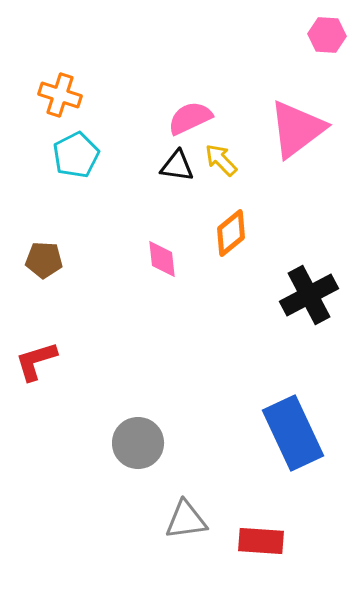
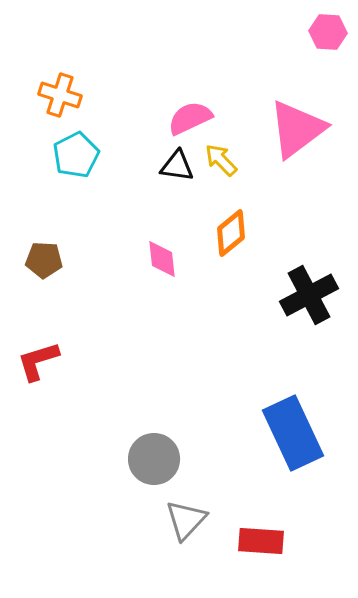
pink hexagon: moved 1 px right, 3 px up
red L-shape: moved 2 px right
gray circle: moved 16 px right, 16 px down
gray triangle: rotated 39 degrees counterclockwise
